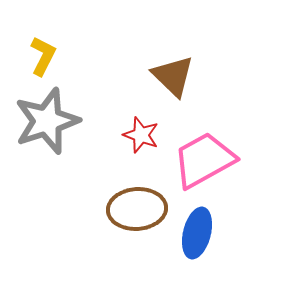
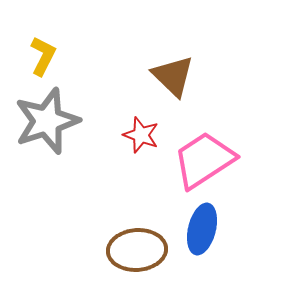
pink trapezoid: rotated 4 degrees counterclockwise
brown ellipse: moved 41 px down
blue ellipse: moved 5 px right, 4 px up
